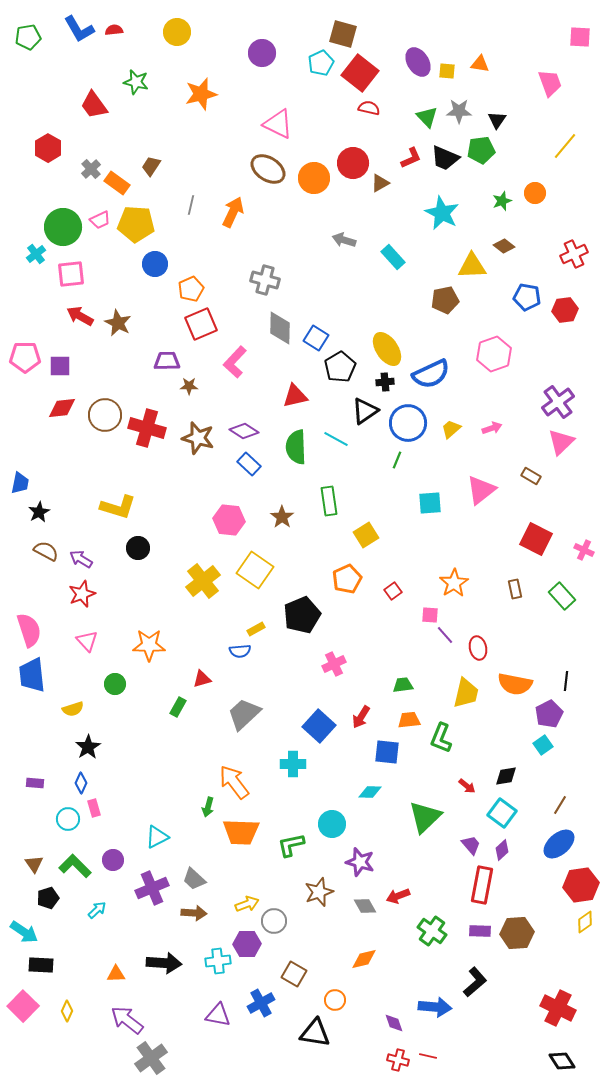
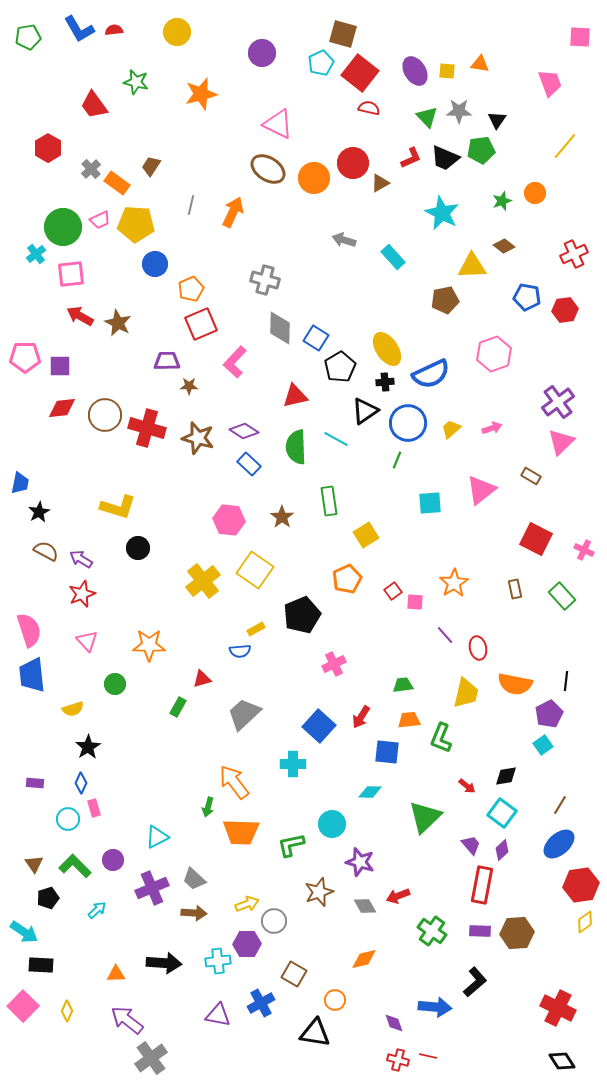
purple ellipse at (418, 62): moved 3 px left, 9 px down
pink square at (430, 615): moved 15 px left, 13 px up
